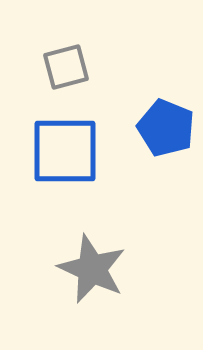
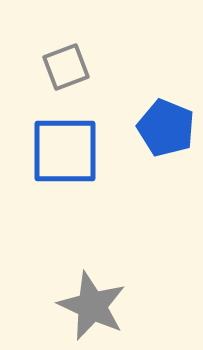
gray square: rotated 6 degrees counterclockwise
gray star: moved 37 px down
